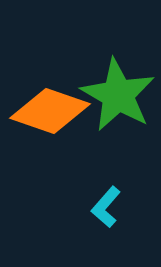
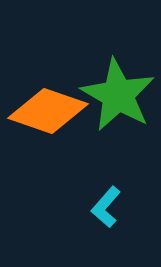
orange diamond: moved 2 px left
